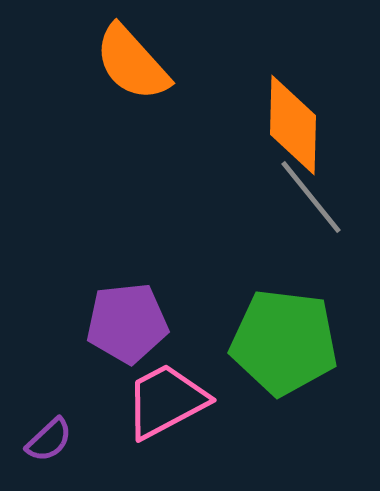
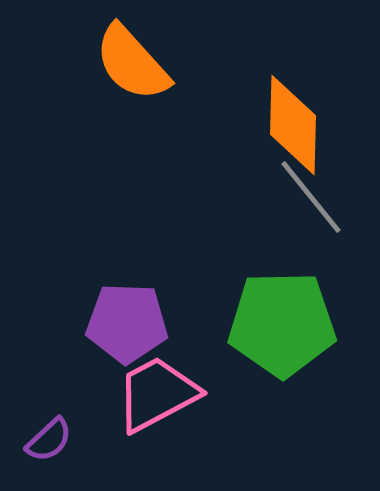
purple pentagon: rotated 8 degrees clockwise
green pentagon: moved 2 px left, 18 px up; rotated 8 degrees counterclockwise
pink trapezoid: moved 9 px left, 7 px up
